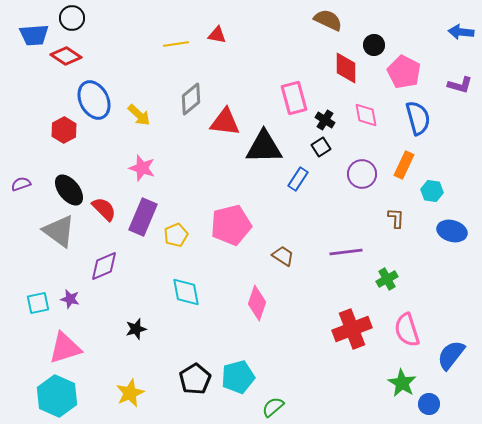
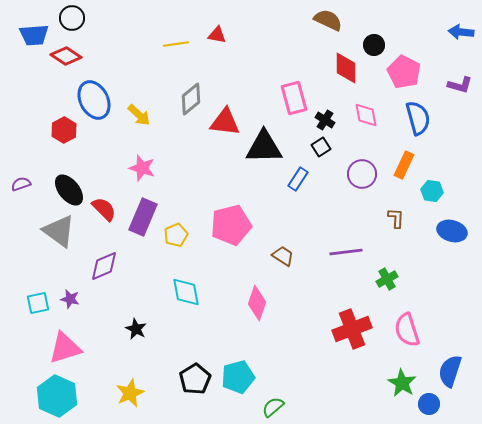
black star at (136, 329): rotated 30 degrees counterclockwise
blue semicircle at (451, 355): moved 1 px left, 16 px down; rotated 20 degrees counterclockwise
